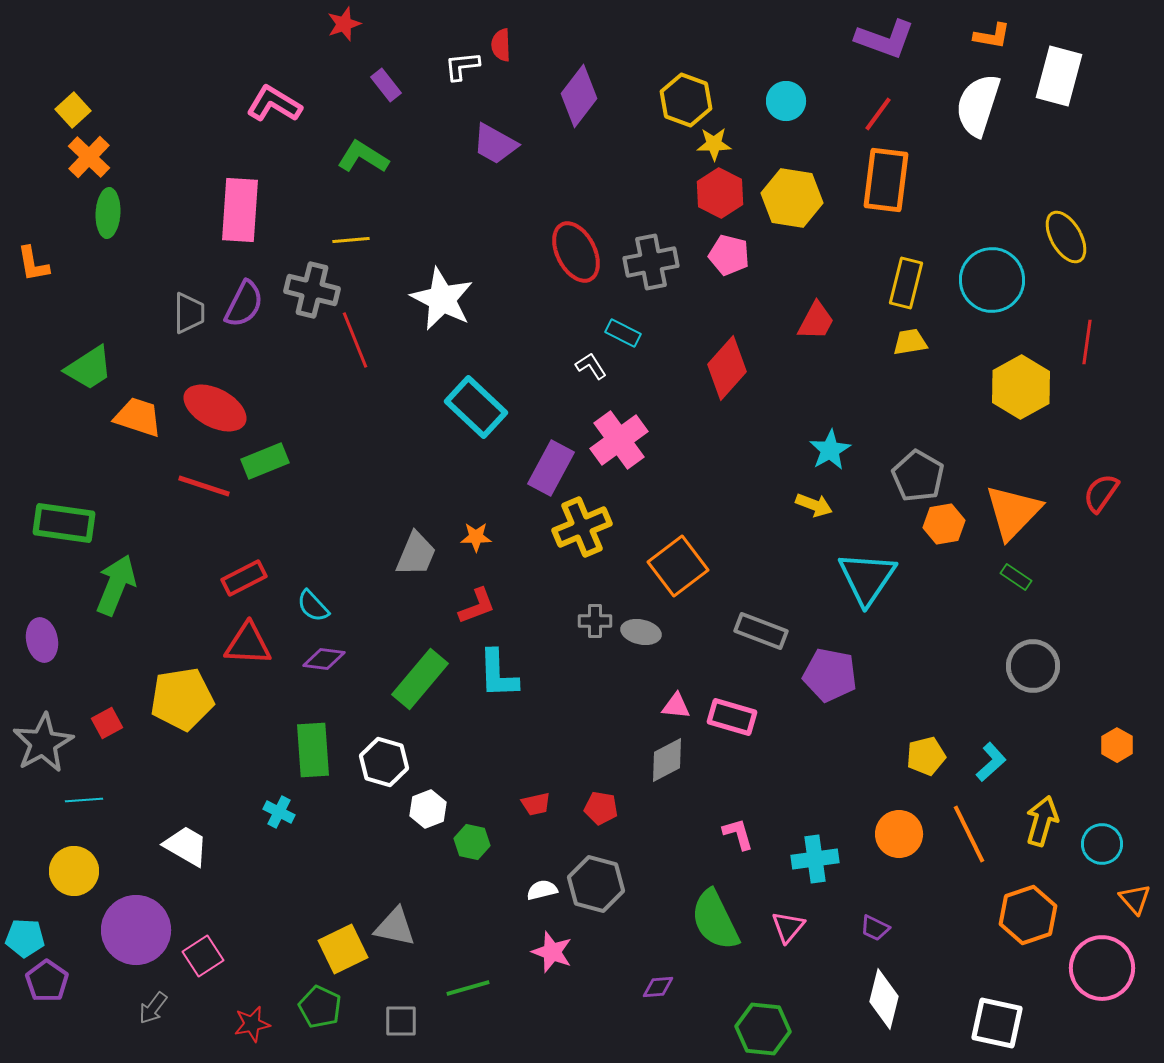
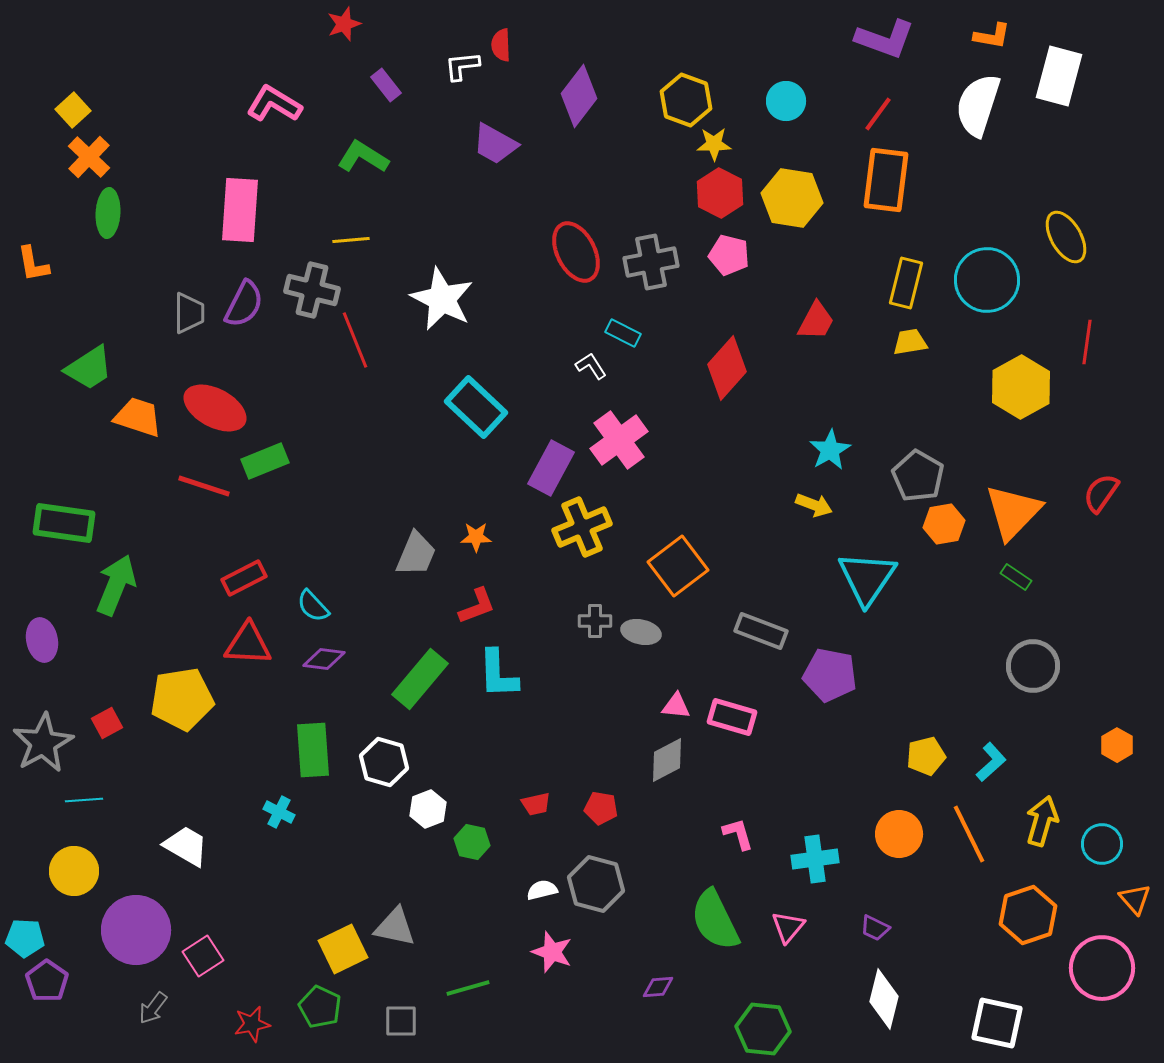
cyan circle at (992, 280): moved 5 px left
